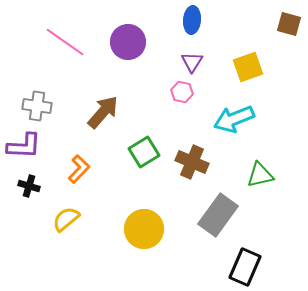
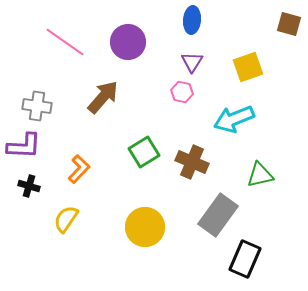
brown arrow: moved 15 px up
yellow semicircle: rotated 16 degrees counterclockwise
yellow circle: moved 1 px right, 2 px up
black rectangle: moved 8 px up
